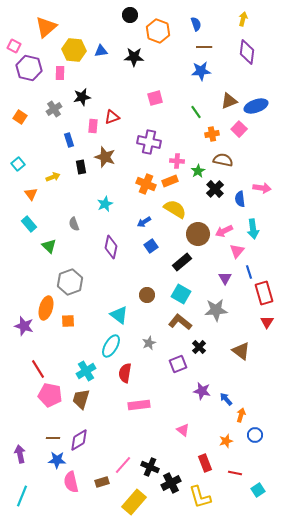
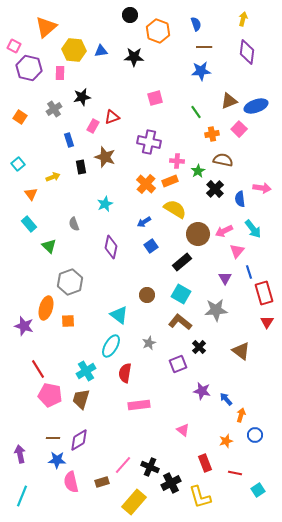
pink rectangle at (93, 126): rotated 24 degrees clockwise
orange cross at (146, 184): rotated 18 degrees clockwise
cyan arrow at (253, 229): rotated 30 degrees counterclockwise
